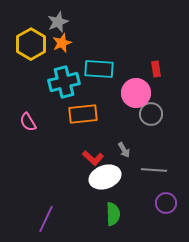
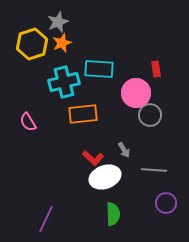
yellow hexagon: moved 1 px right; rotated 12 degrees clockwise
gray circle: moved 1 px left, 1 px down
